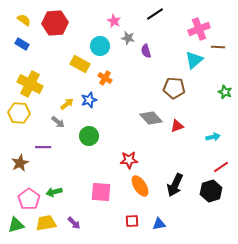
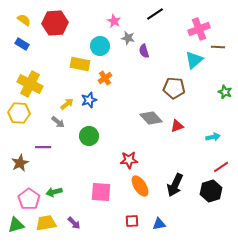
purple semicircle: moved 2 px left
yellow rectangle: rotated 18 degrees counterclockwise
orange cross: rotated 24 degrees clockwise
